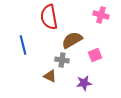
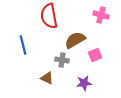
red semicircle: moved 1 px up
brown semicircle: moved 3 px right
brown triangle: moved 3 px left, 2 px down
